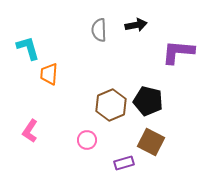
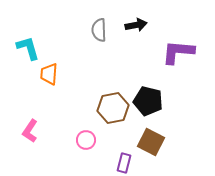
brown hexagon: moved 2 px right, 3 px down; rotated 12 degrees clockwise
pink circle: moved 1 px left
purple rectangle: rotated 60 degrees counterclockwise
